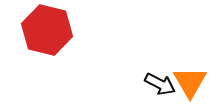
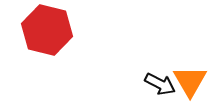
orange triangle: moved 1 px up
